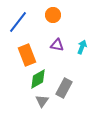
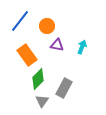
orange circle: moved 6 px left, 11 px down
blue line: moved 2 px right, 1 px up
orange rectangle: rotated 15 degrees counterclockwise
green diamond: rotated 15 degrees counterclockwise
